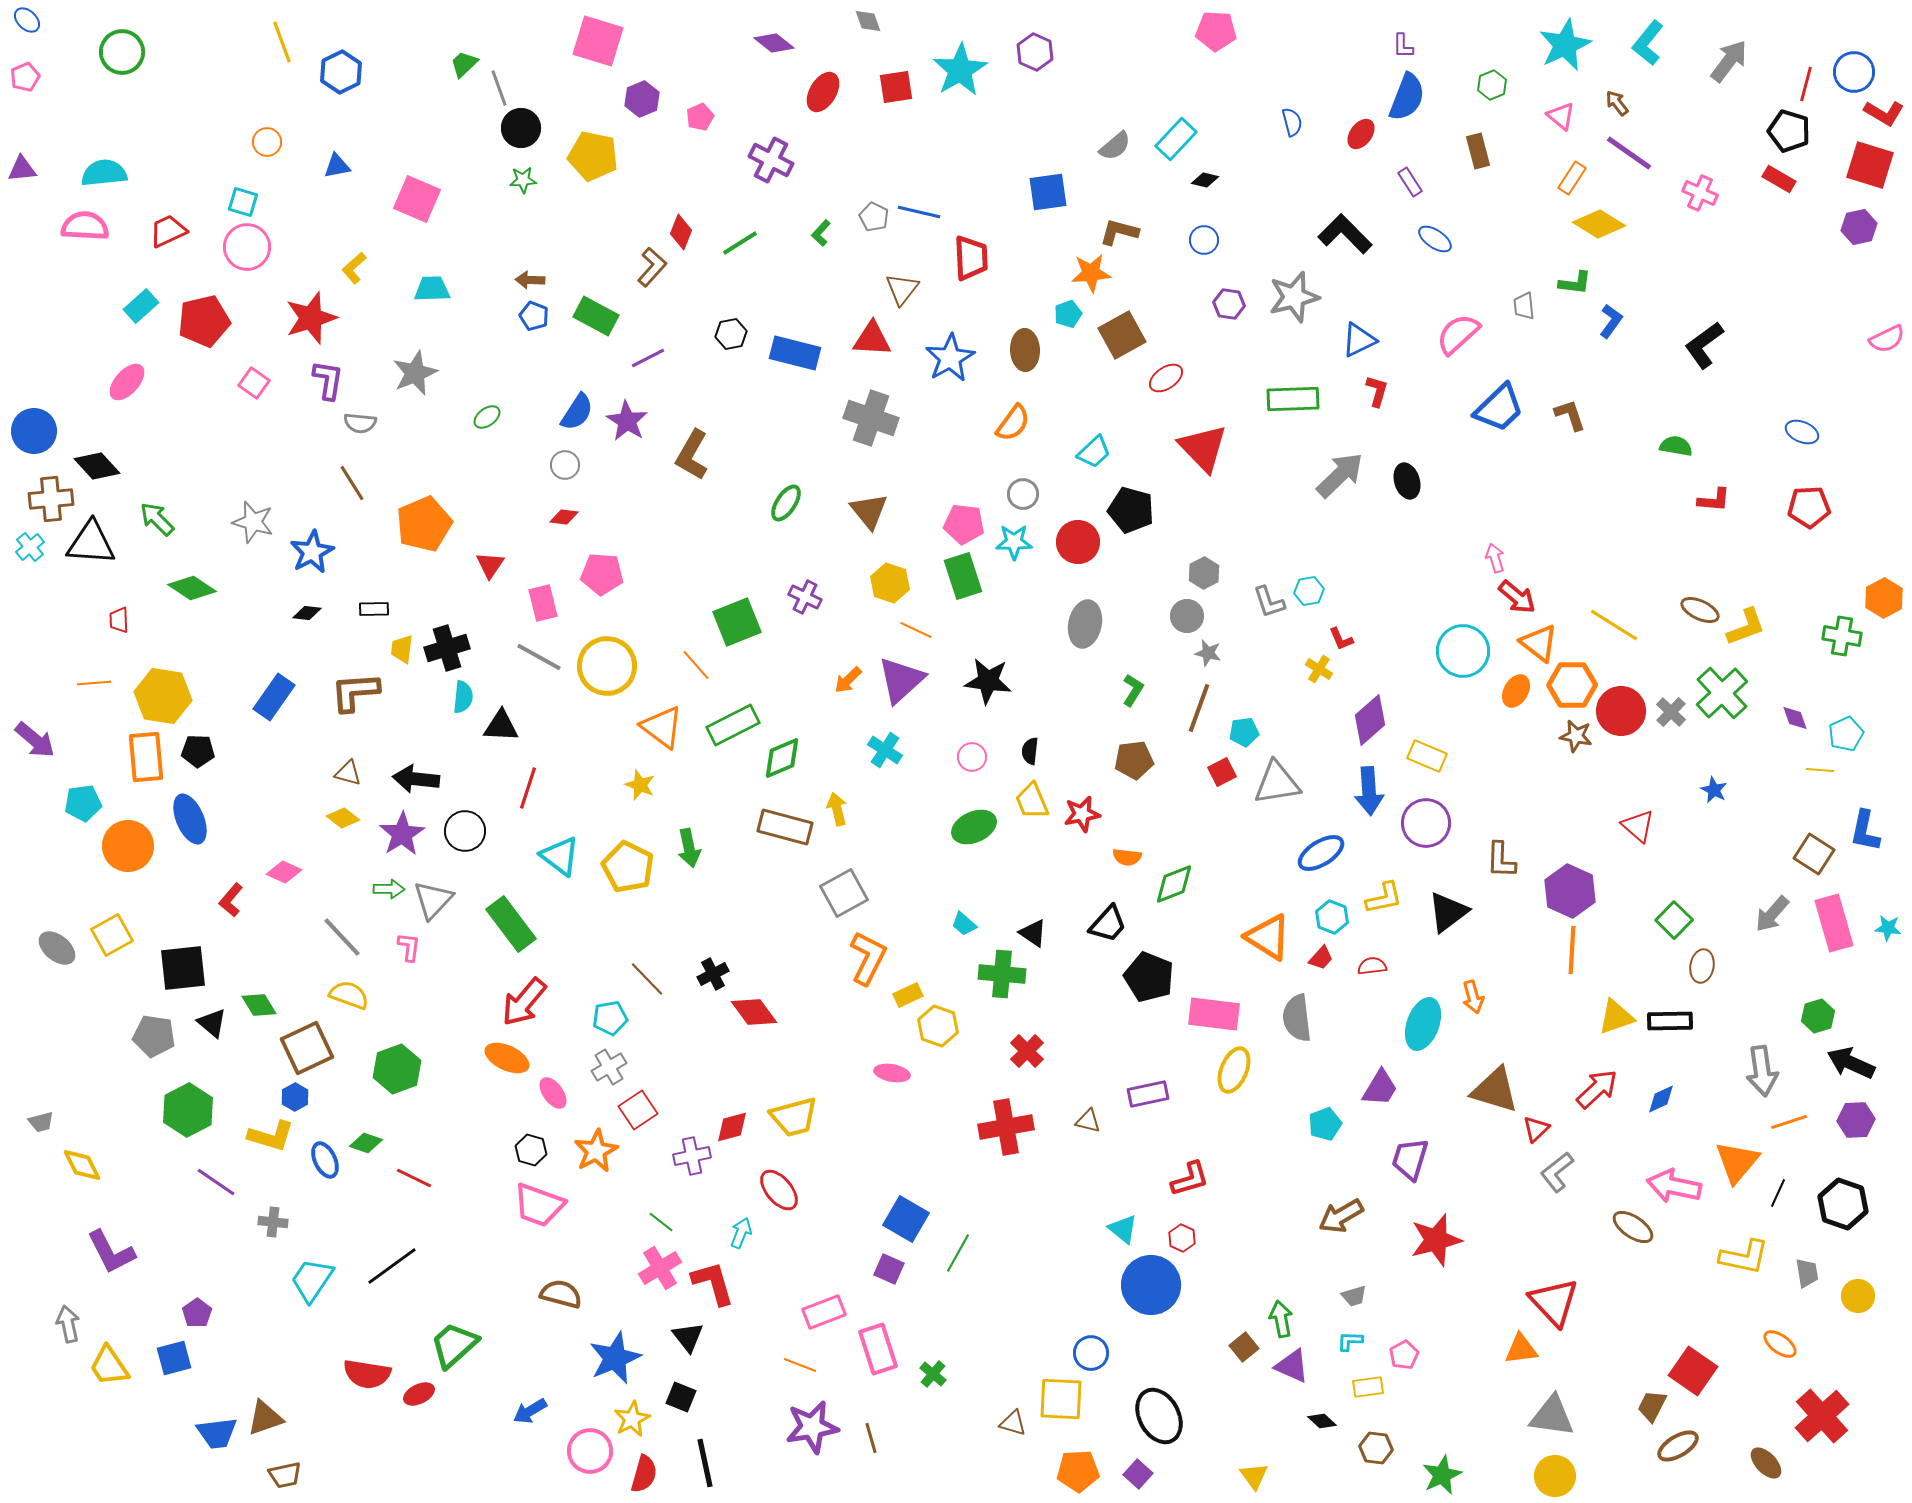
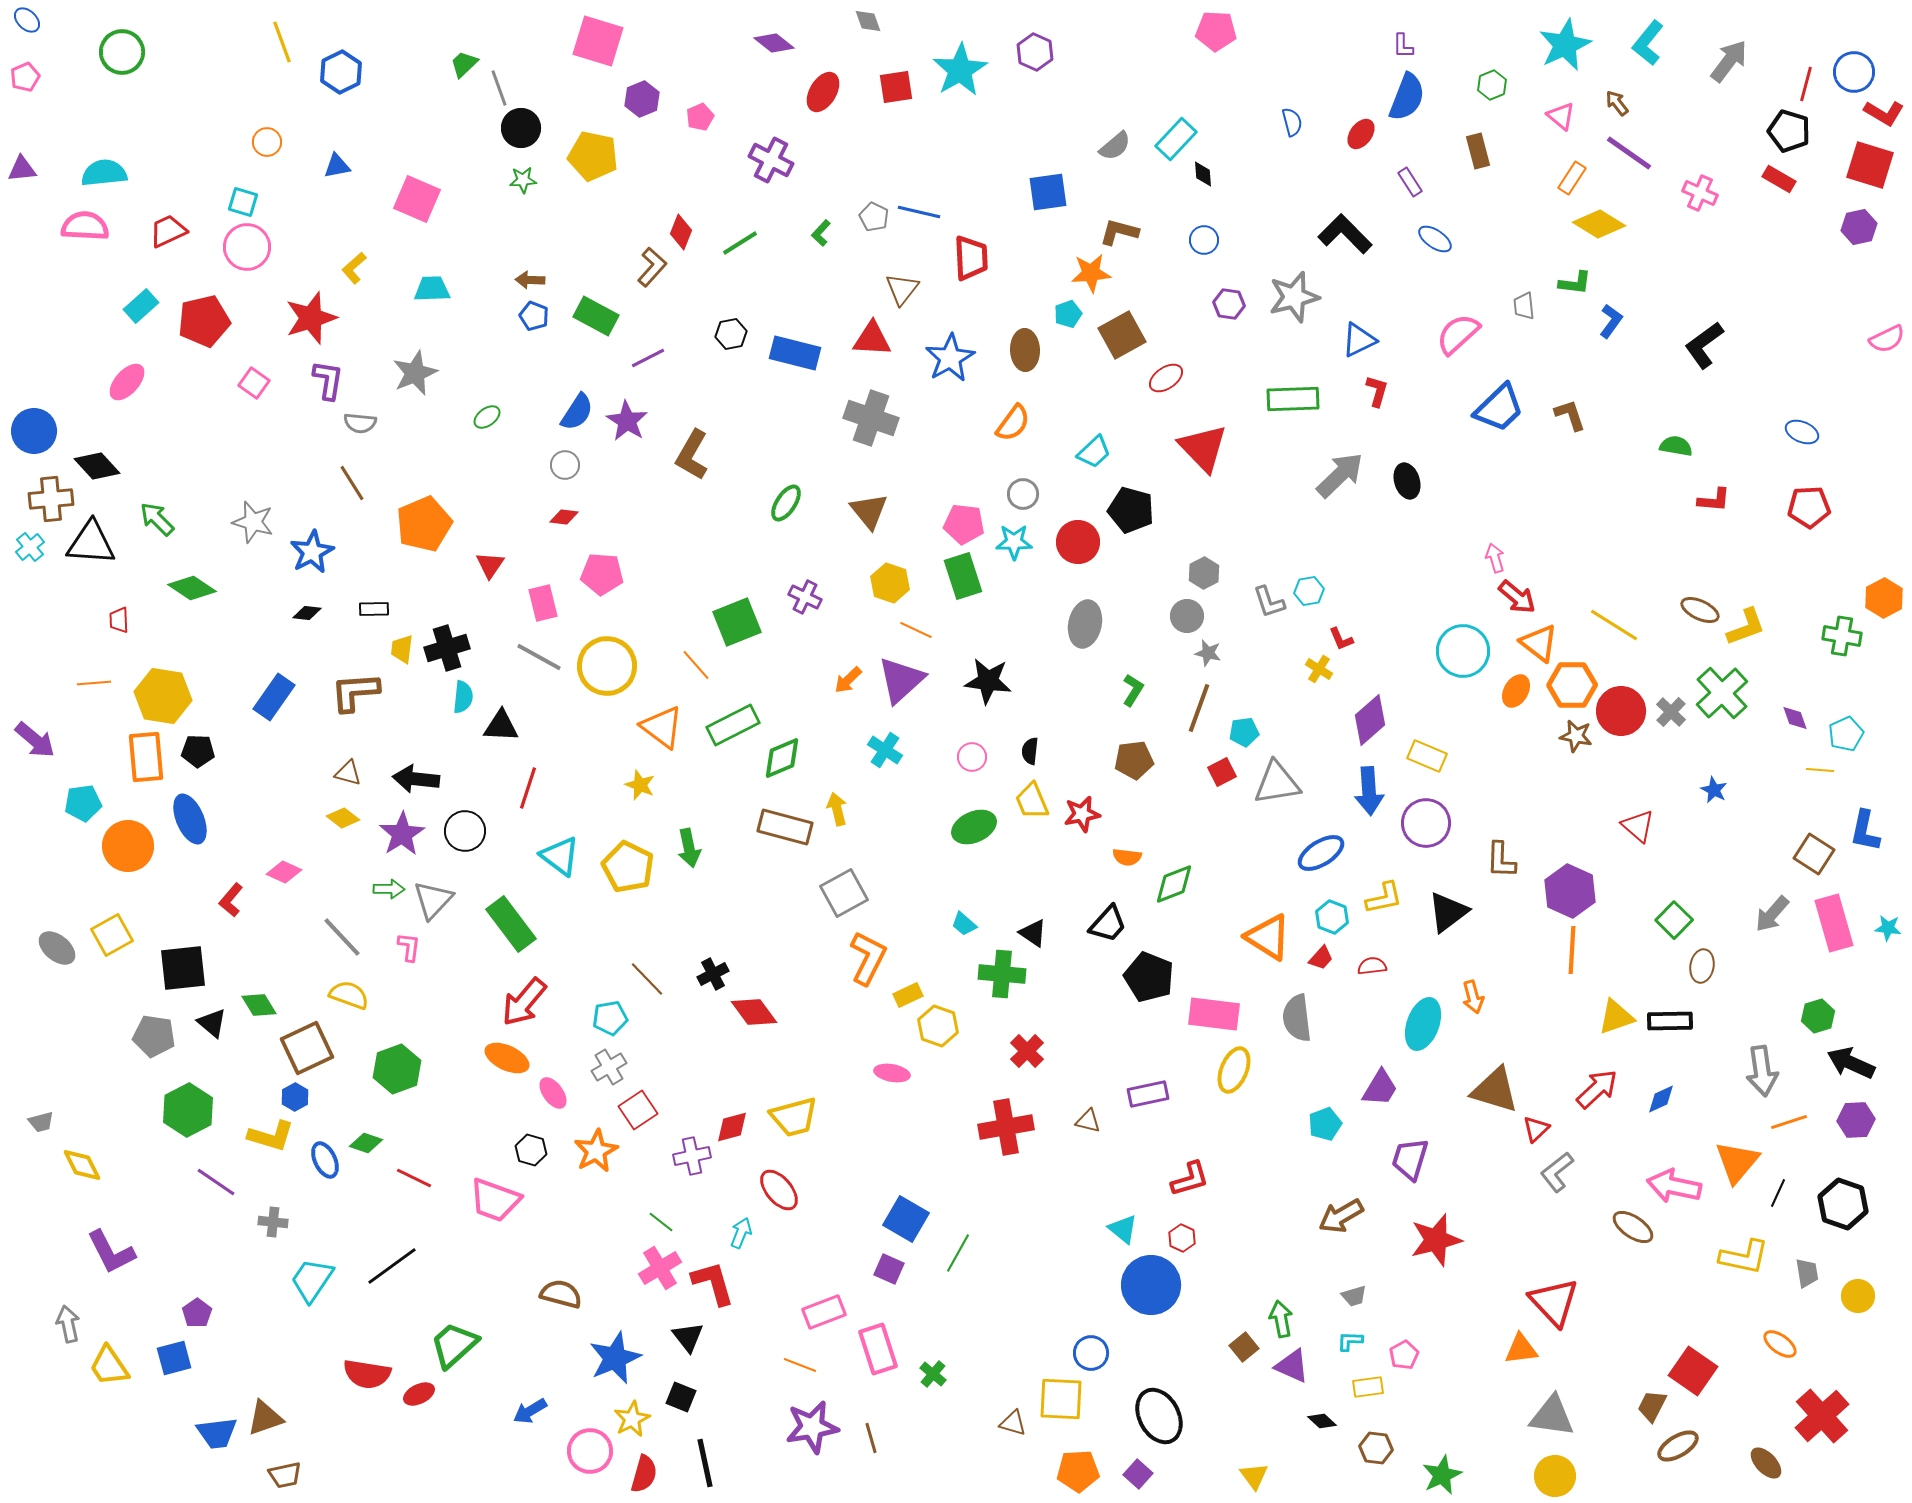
black diamond at (1205, 180): moved 2 px left, 6 px up; rotated 72 degrees clockwise
pink trapezoid at (539, 1205): moved 44 px left, 5 px up
